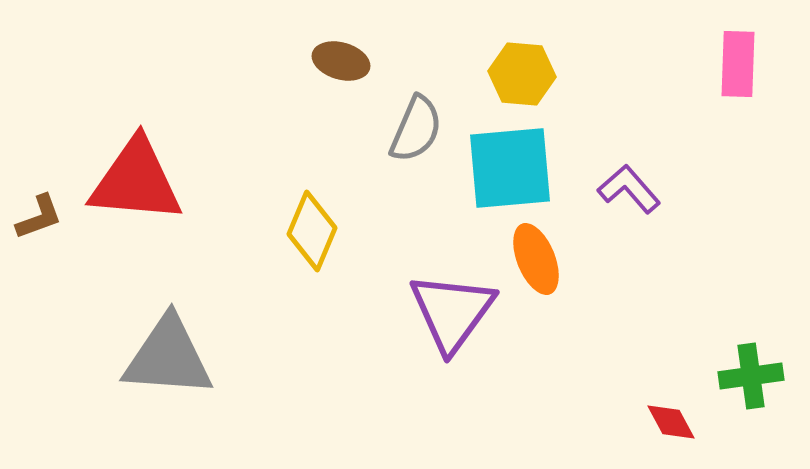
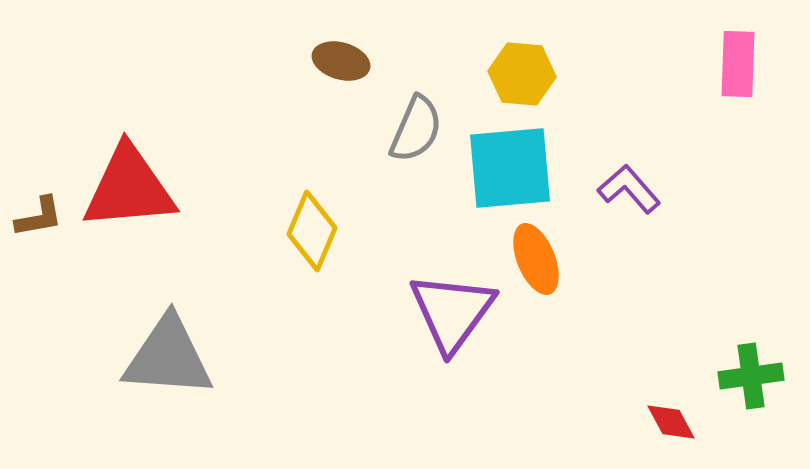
red triangle: moved 7 px left, 7 px down; rotated 10 degrees counterclockwise
brown L-shape: rotated 10 degrees clockwise
